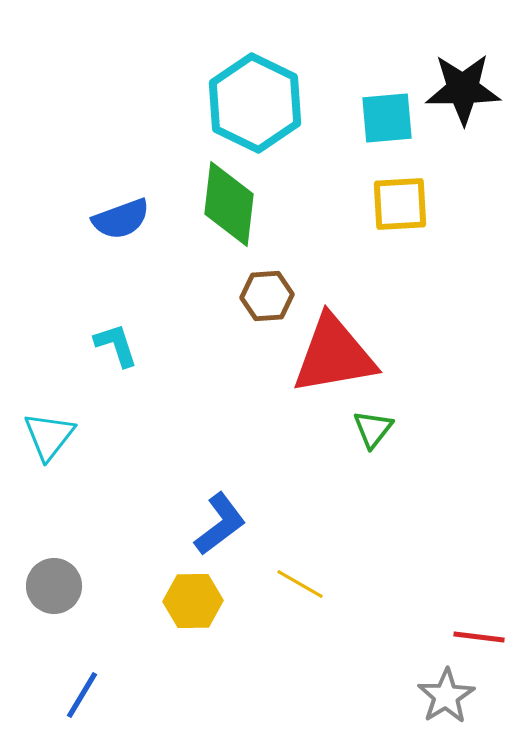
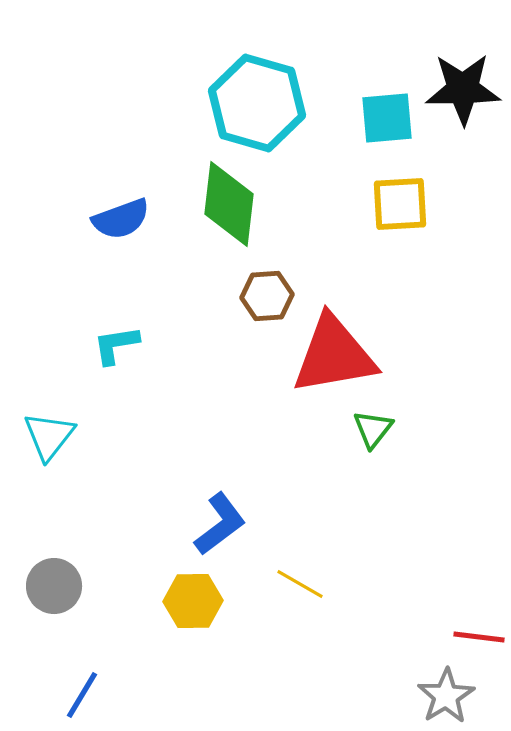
cyan hexagon: moved 2 px right; rotated 10 degrees counterclockwise
cyan L-shape: rotated 81 degrees counterclockwise
